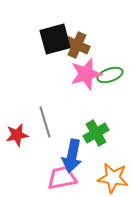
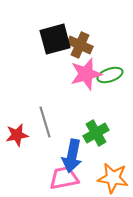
brown cross: moved 3 px right
pink trapezoid: moved 2 px right
